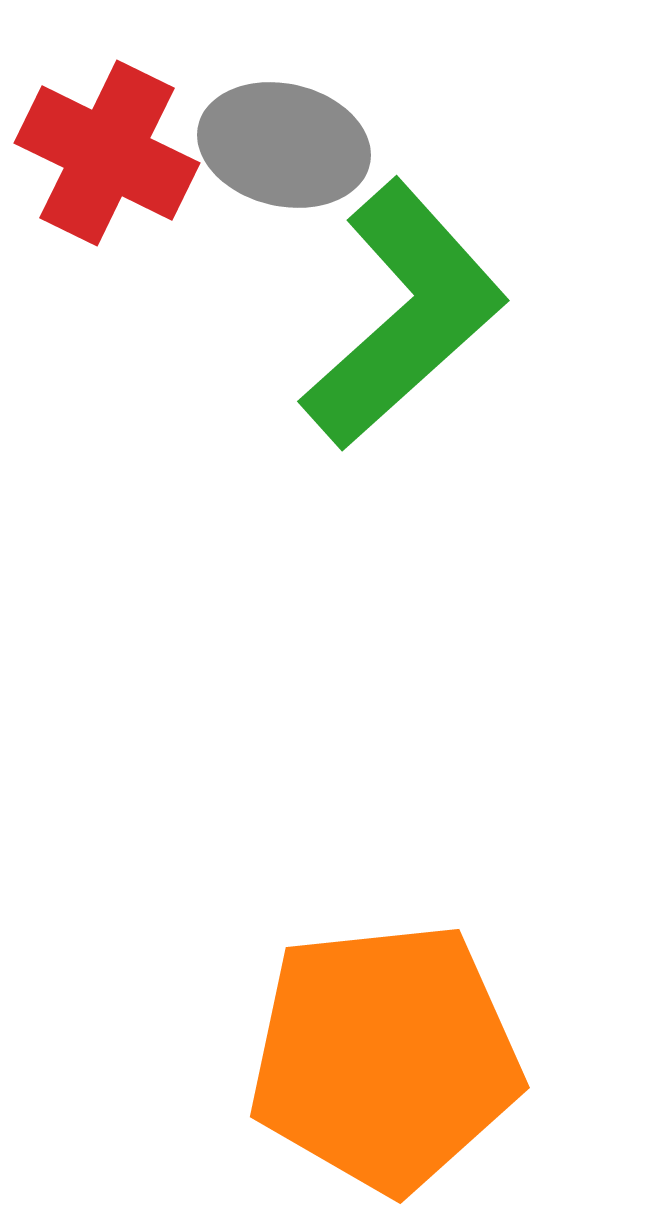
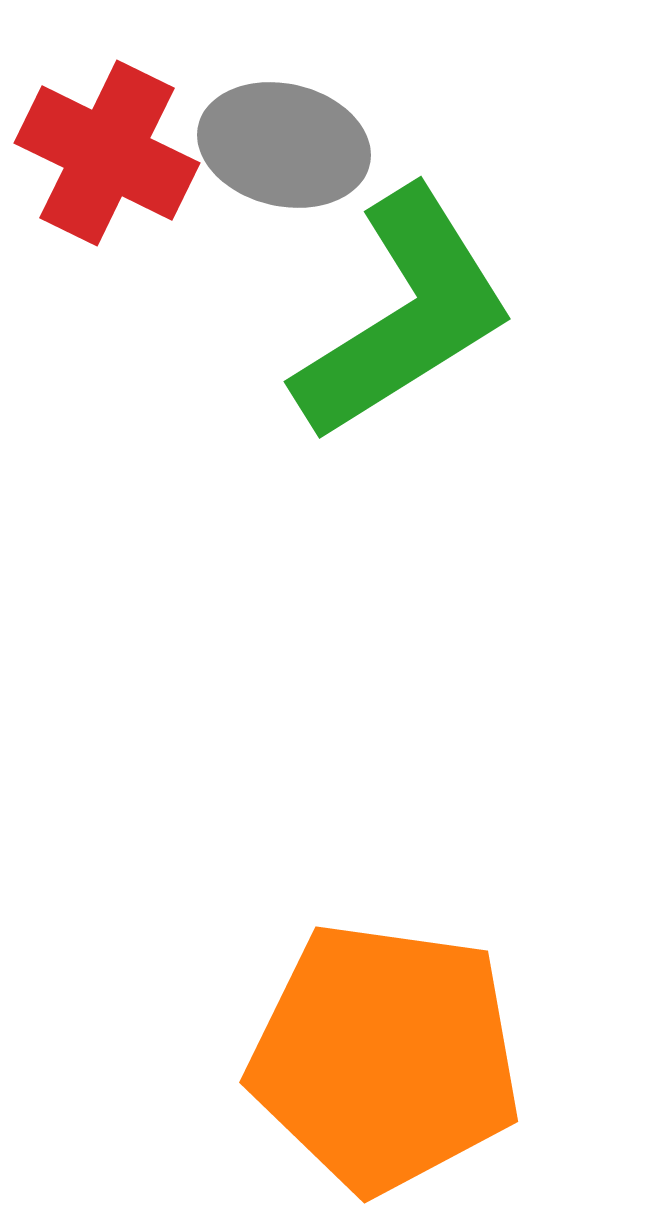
green L-shape: rotated 10 degrees clockwise
orange pentagon: rotated 14 degrees clockwise
